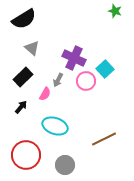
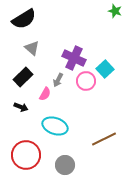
black arrow: rotated 72 degrees clockwise
